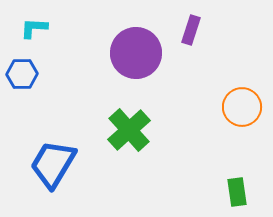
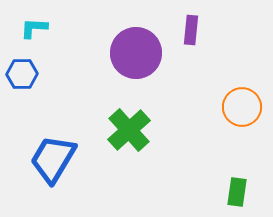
purple rectangle: rotated 12 degrees counterclockwise
blue trapezoid: moved 5 px up
green rectangle: rotated 16 degrees clockwise
